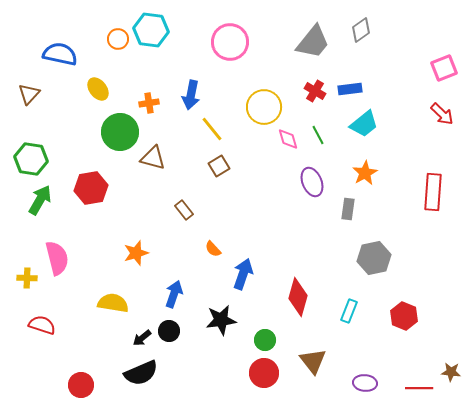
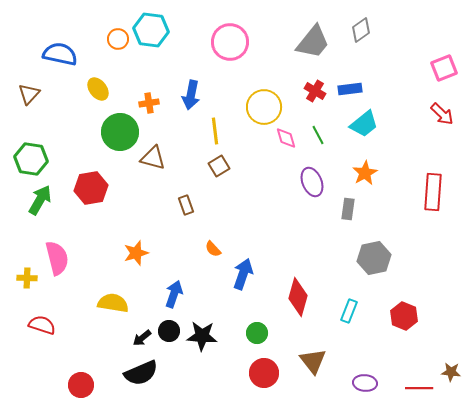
yellow line at (212, 129): moved 3 px right, 2 px down; rotated 32 degrees clockwise
pink diamond at (288, 139): moved 2 px left, 1 px up
brown rectangle at (184, 210): moved 2 px right, 5 px up; rotated 18 degrees clockwise
black star at (221, 320): moved 19 px left, 16 px down; rotated 12 degrees clockwise
green circle at (265, 340): moved 8 px left, 7 px up
